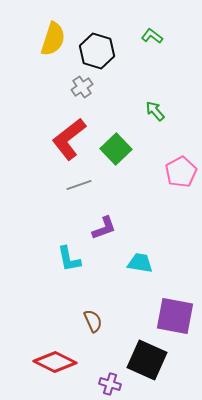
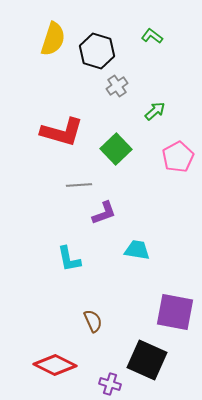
gray cross: moved 35 px right, 1 px up
green arrow: rotated 90 degrees clockwise
red L-shape: moved 7 px left, 7 px up; rotated 126 degrees counterclockwise
pink pentagon: moved 3 px left, 15 px up
gray line: rotated 15 degrees clockwise
purple L-shape: moved 15 px up
cyan trapezoid: moved 3 px left, 13 px up
purple square: moved 4 px up
red diamond: moved 3 px down
